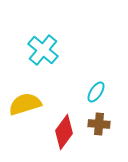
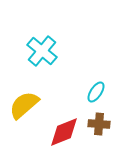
cyan cross: moved 1 px left, 1 px down
yellow semicircle: moved 1 px left, 1 px down; rotated 24 degrees counterclockwise
red diamond: rotated 32 degrees clockwise
